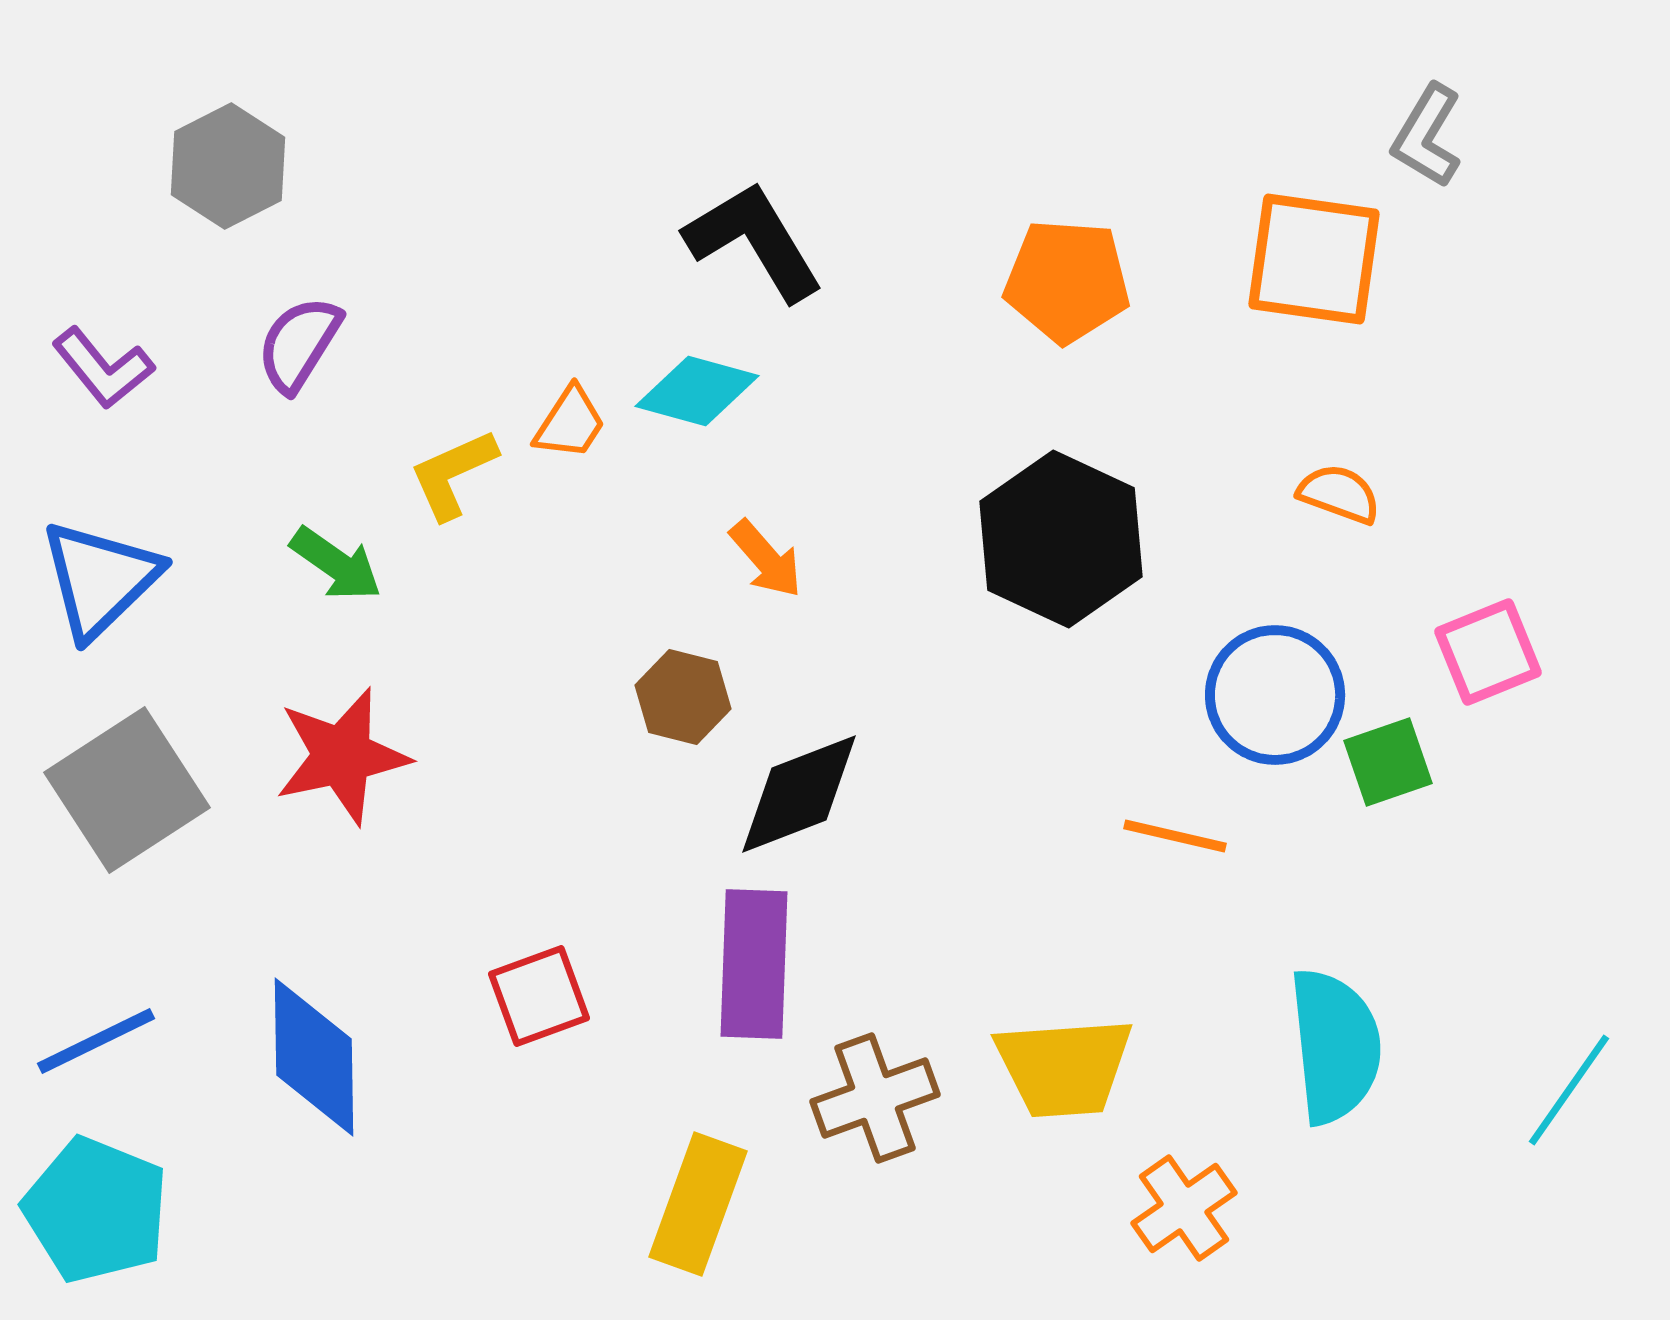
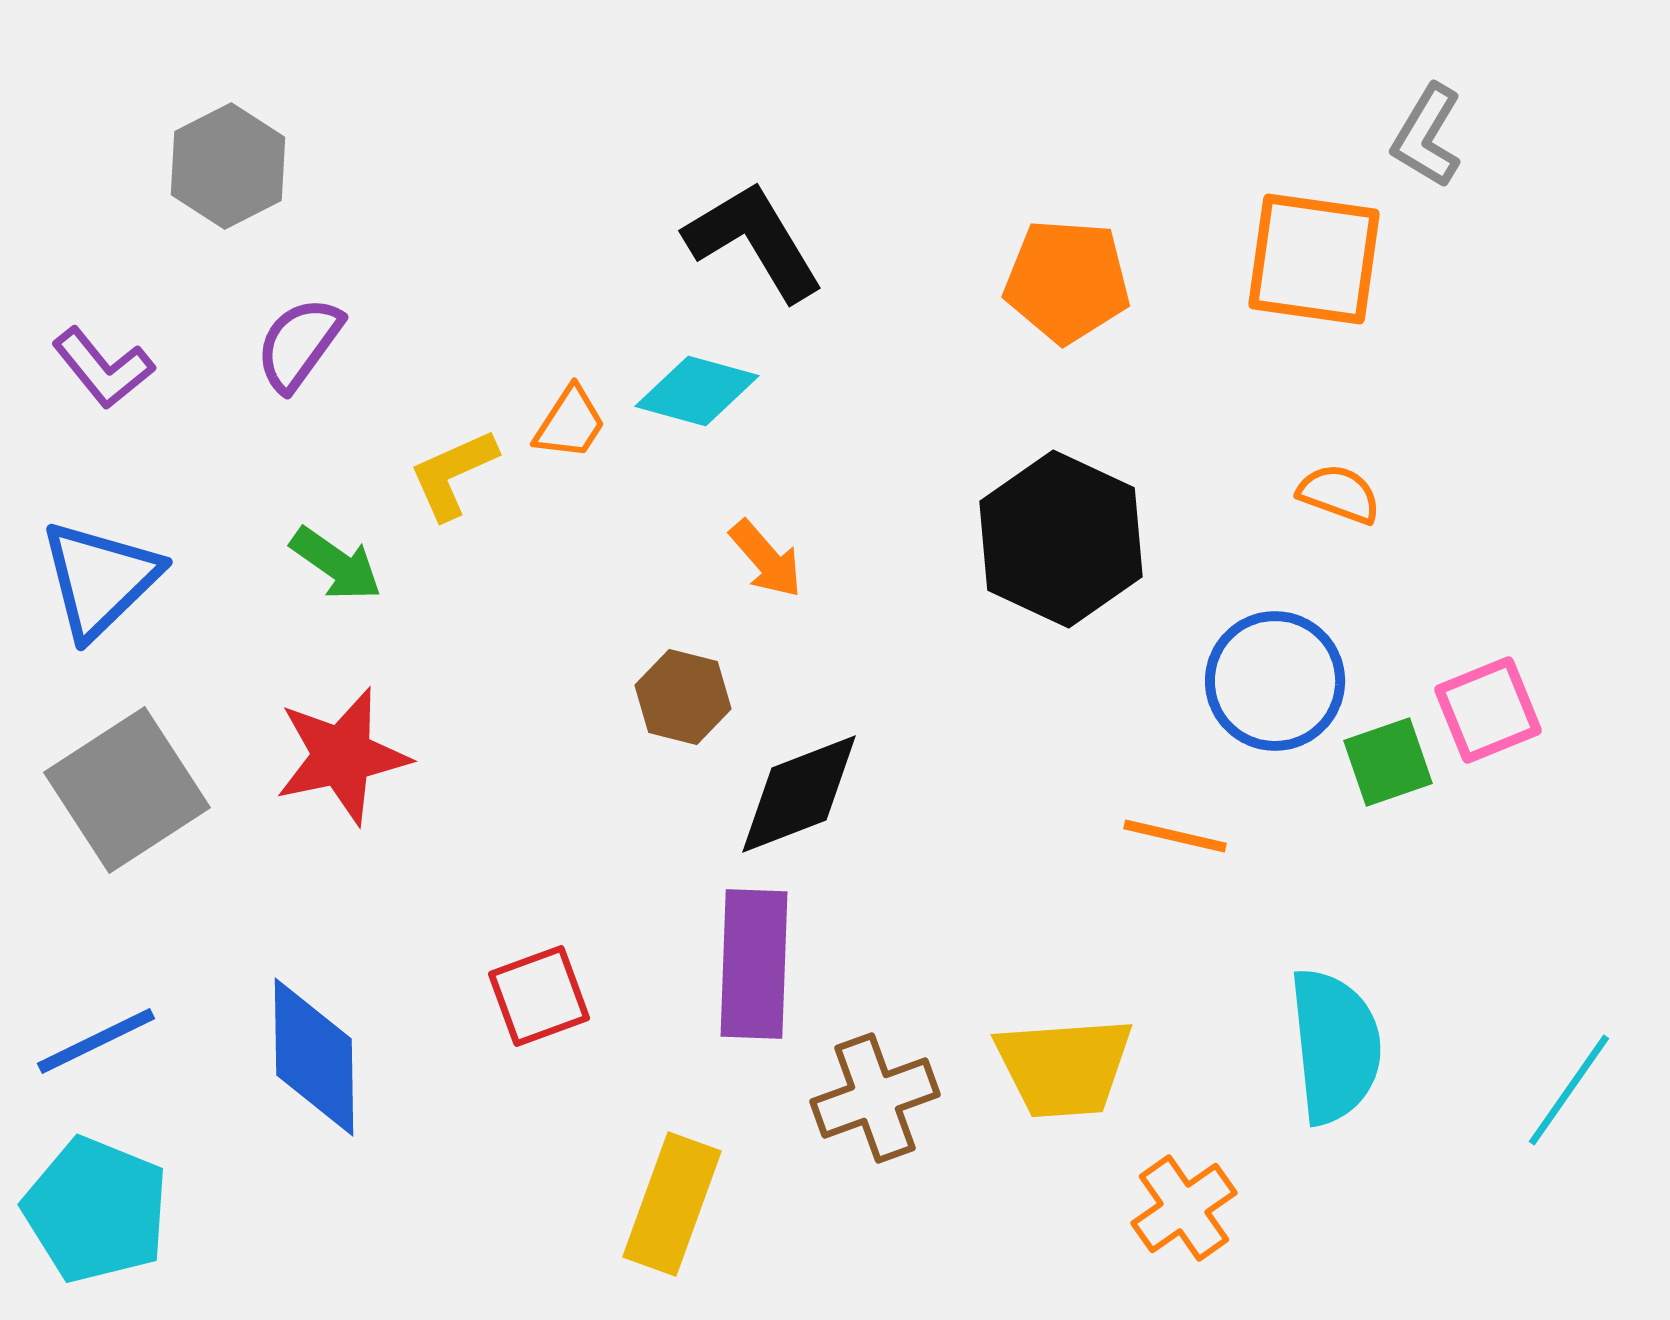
purple semicircle: rotated 4 degrees clockwise
pink square: moved 58 px down
blue circle: moved 14 px up
yellow rectangle: moved 26 px left
